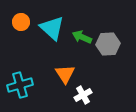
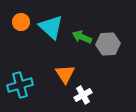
cyan triangle: moved 1 px left, 1 px up
